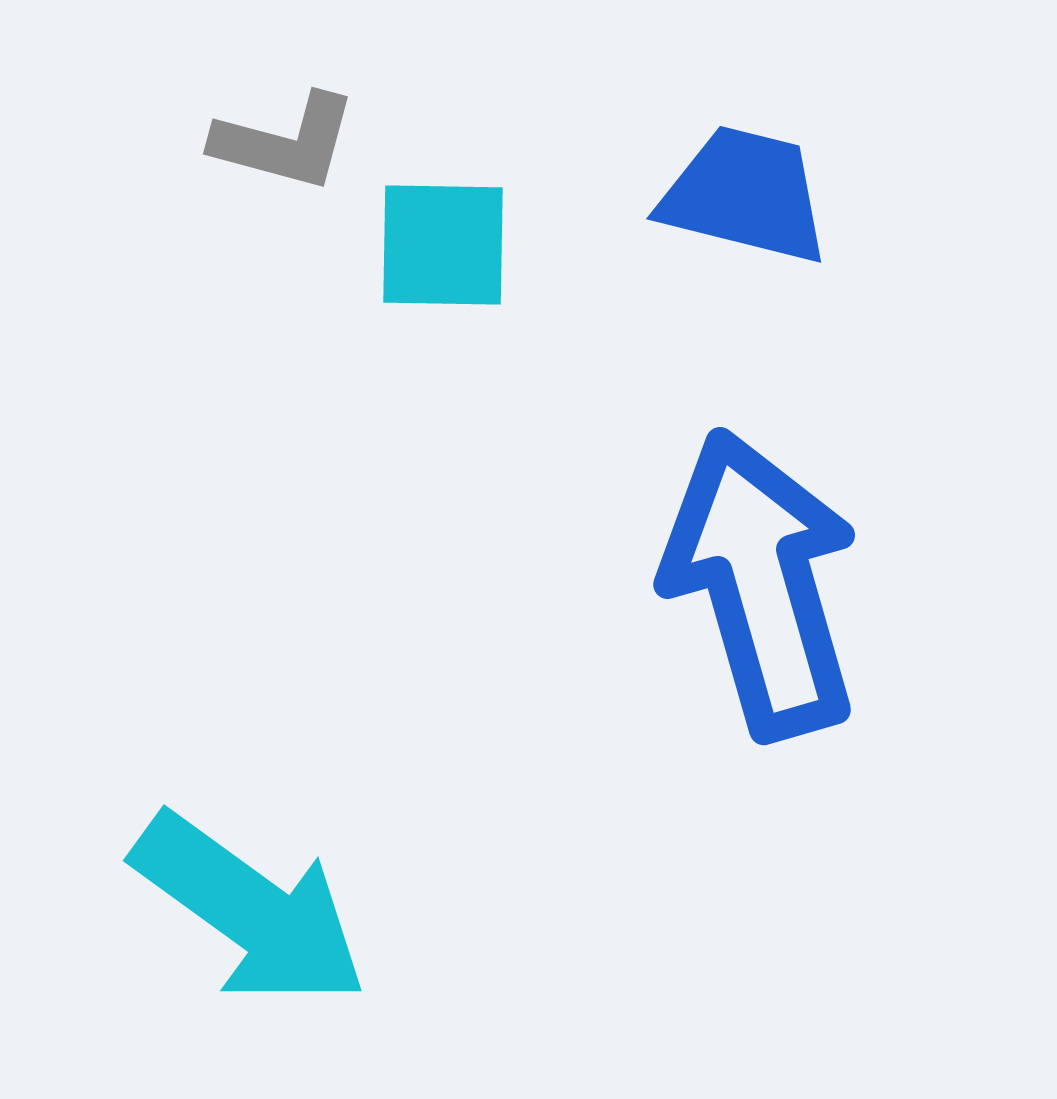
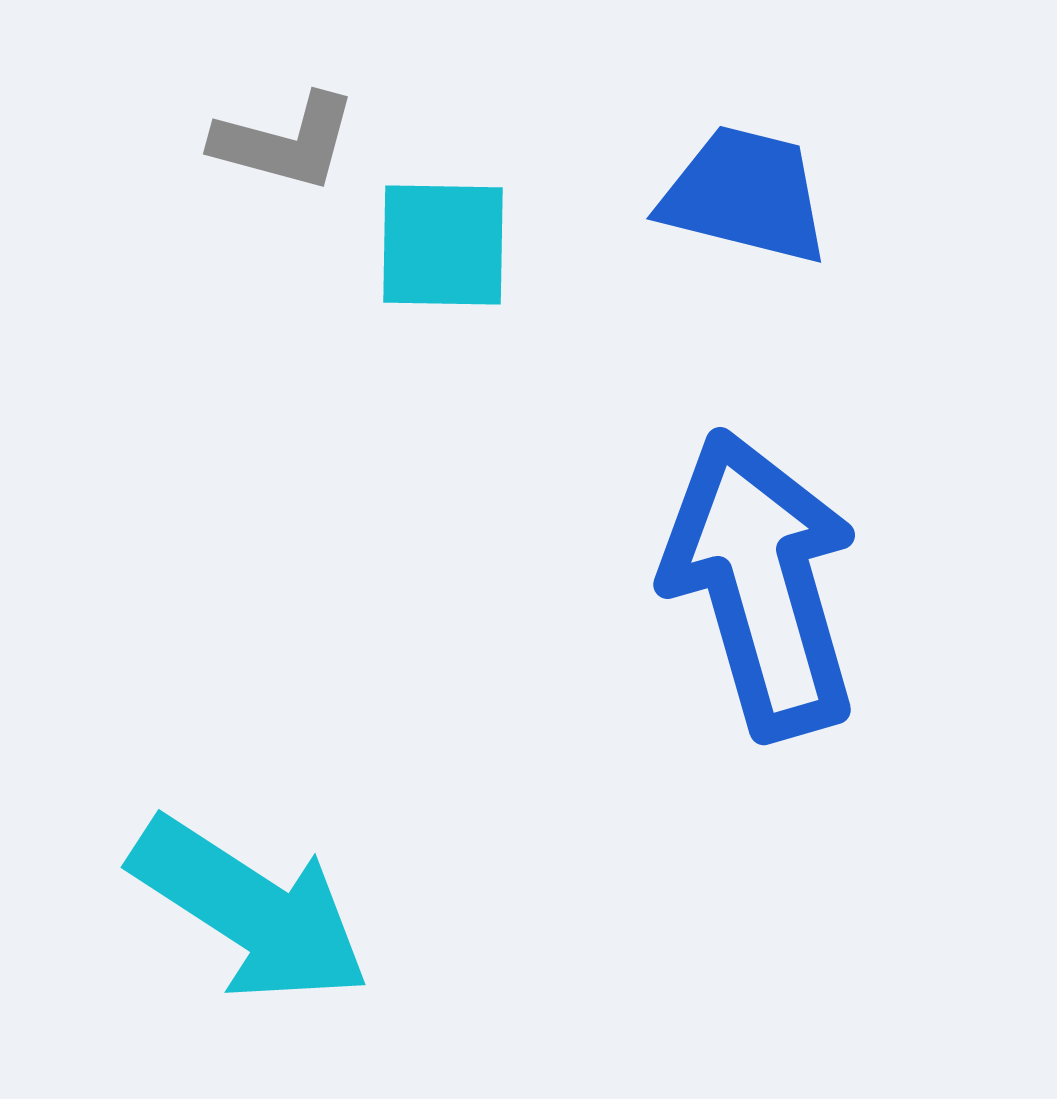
cyan arrow: rotated 3 degrees counterclockwise
